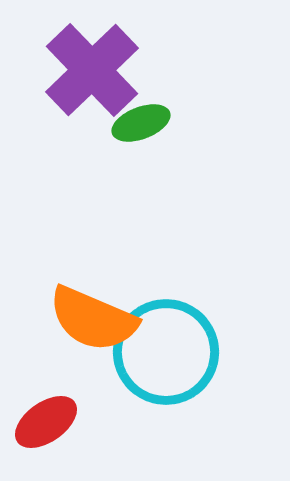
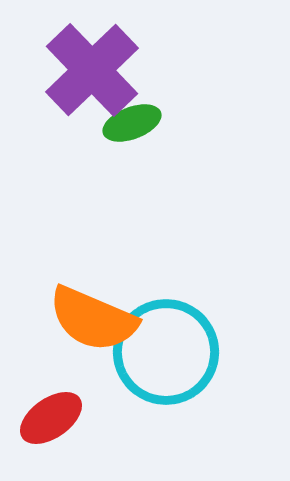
green ellipse: moved 9 px left
red ellipse: moved 5 px right, 4 px up
